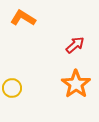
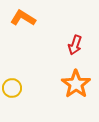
red arrow: rotated 150 degrees clockwise
